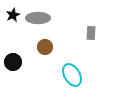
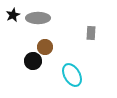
black circle: moved 20 px right, 1 px up
